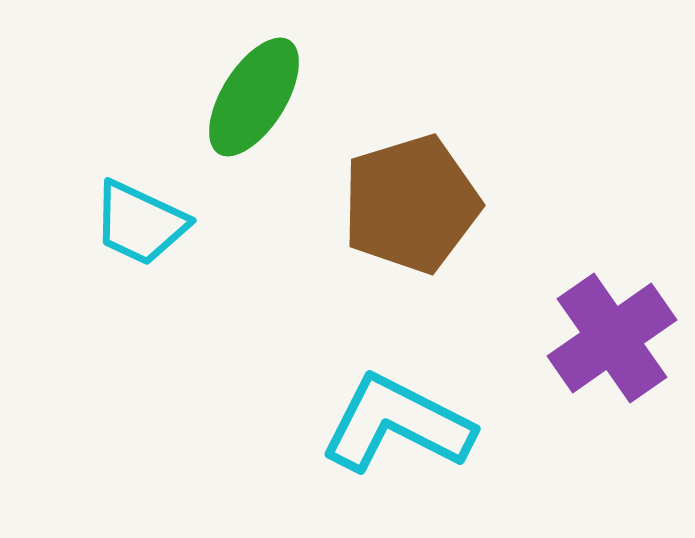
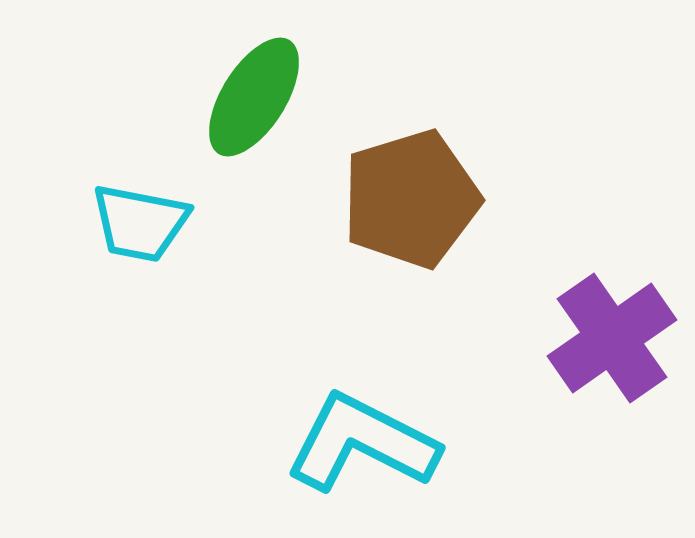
brown pentagon: moved 5 px up
cyan trapezoid: rotated 14 degrees counterclockwise
cyan L-shape: moved 35 px left, 19 px down
